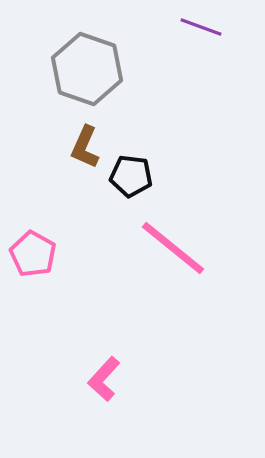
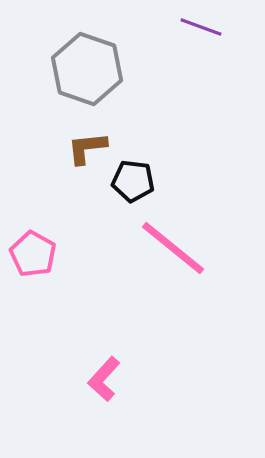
brown L-shape: moved 2 px right, 1 px down; rotated 60 degrees clockwise
black pentagon: moved 2 px right, 5 px down
